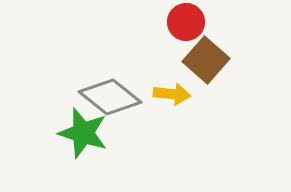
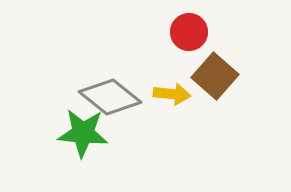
red circle: moved 3 px right, 10 px down
brown square: moved 9 px right, 16 px down
green star: rotated 12 degrees counterclockwise
